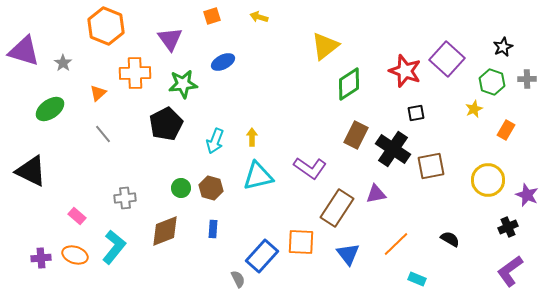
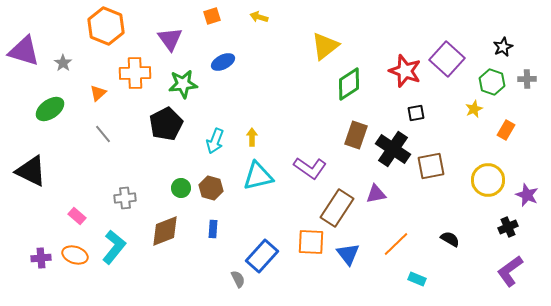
brown rectangle at (356, 135): rotated 8 degrees counterclockwise
orange square at (301, 242): moved 10 px right
